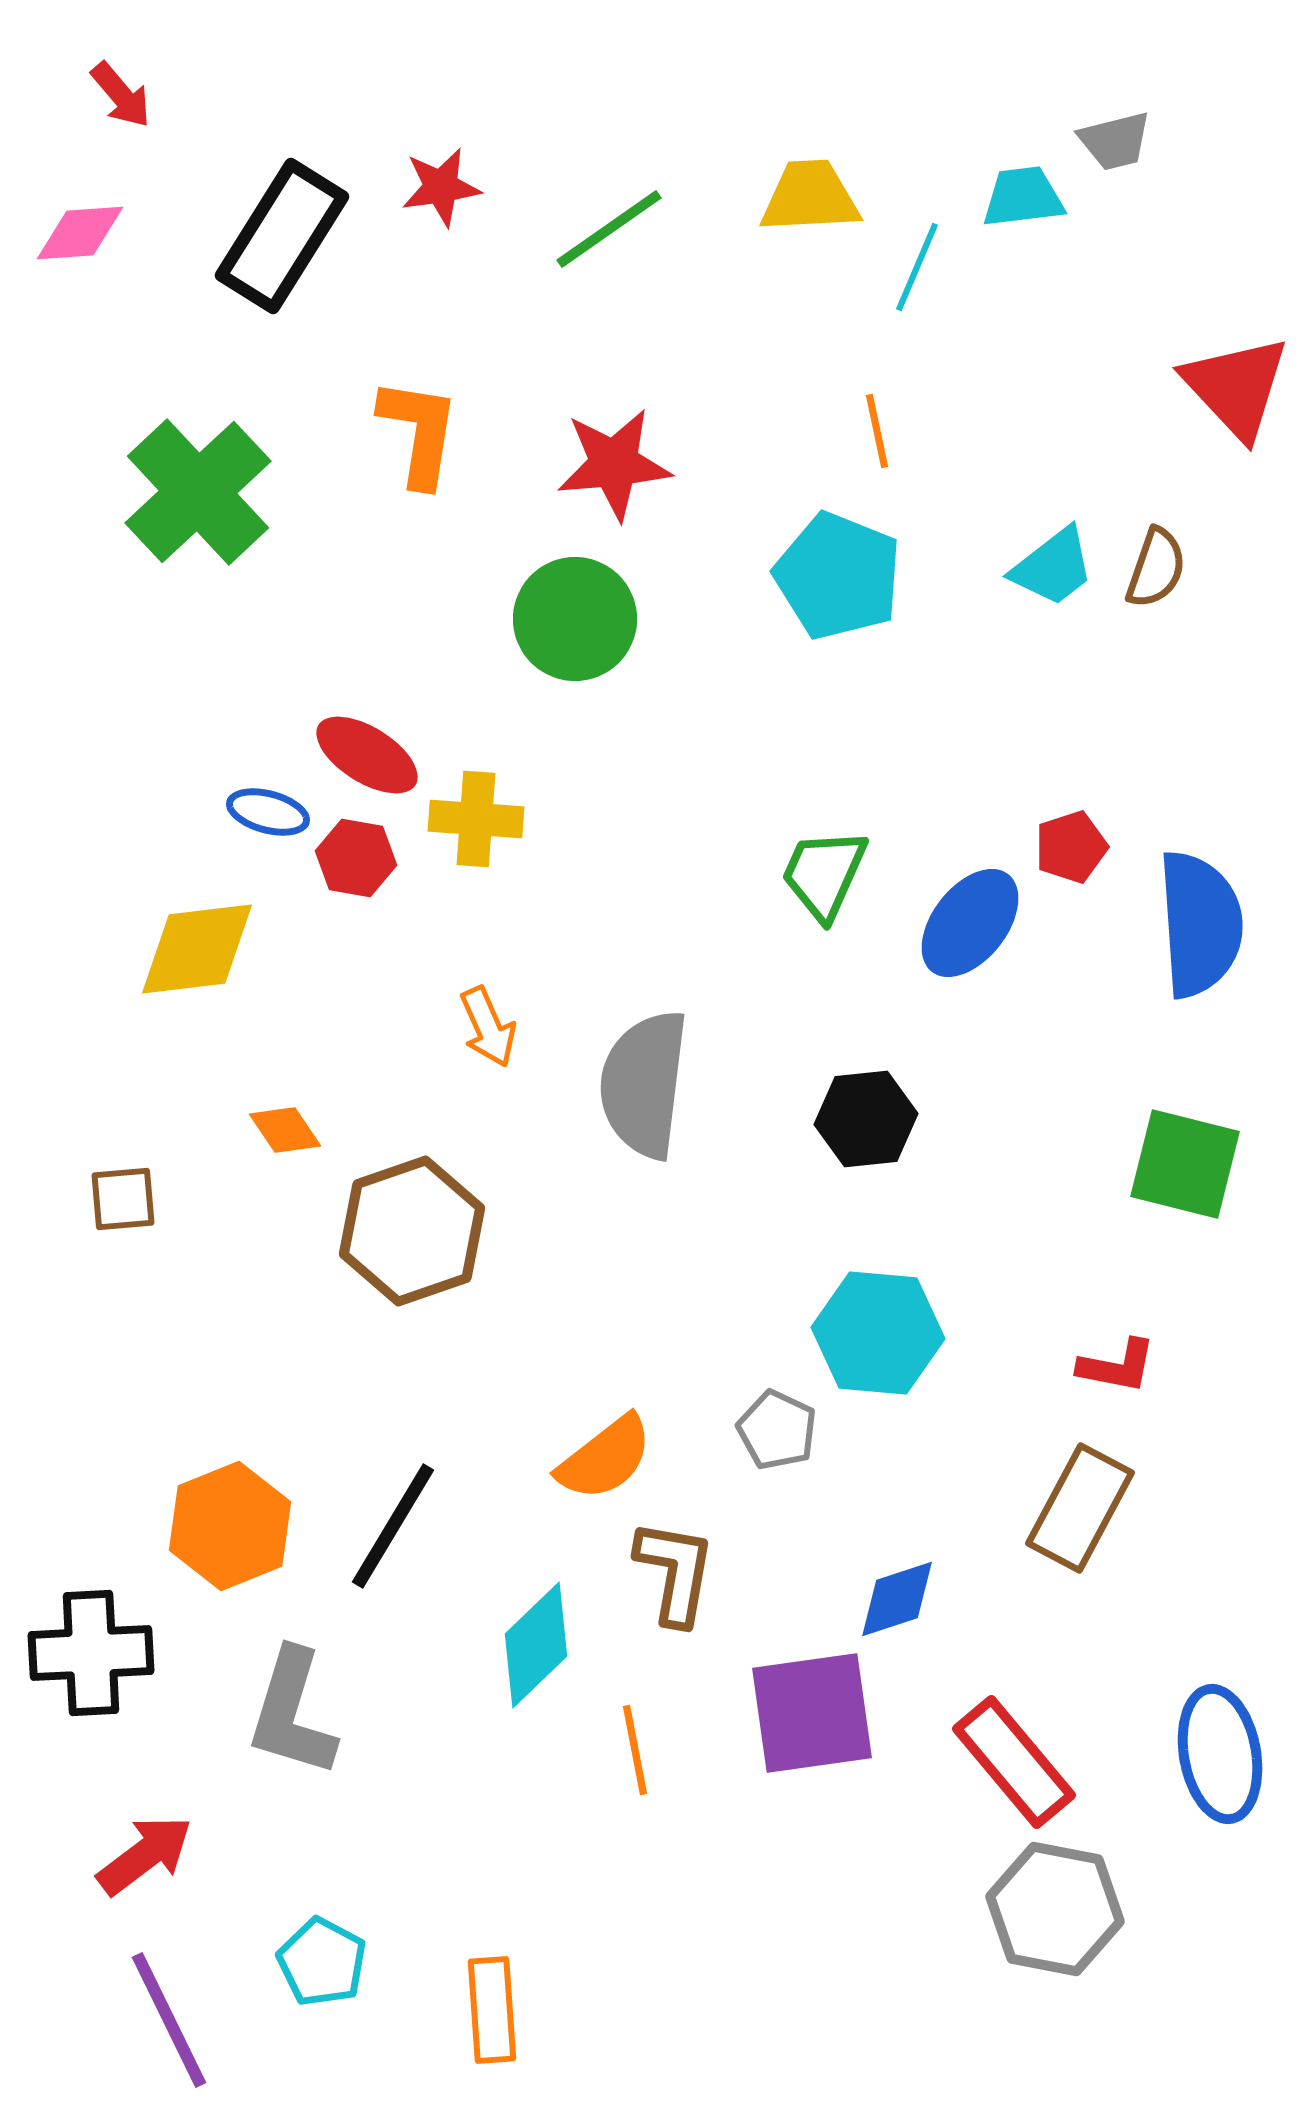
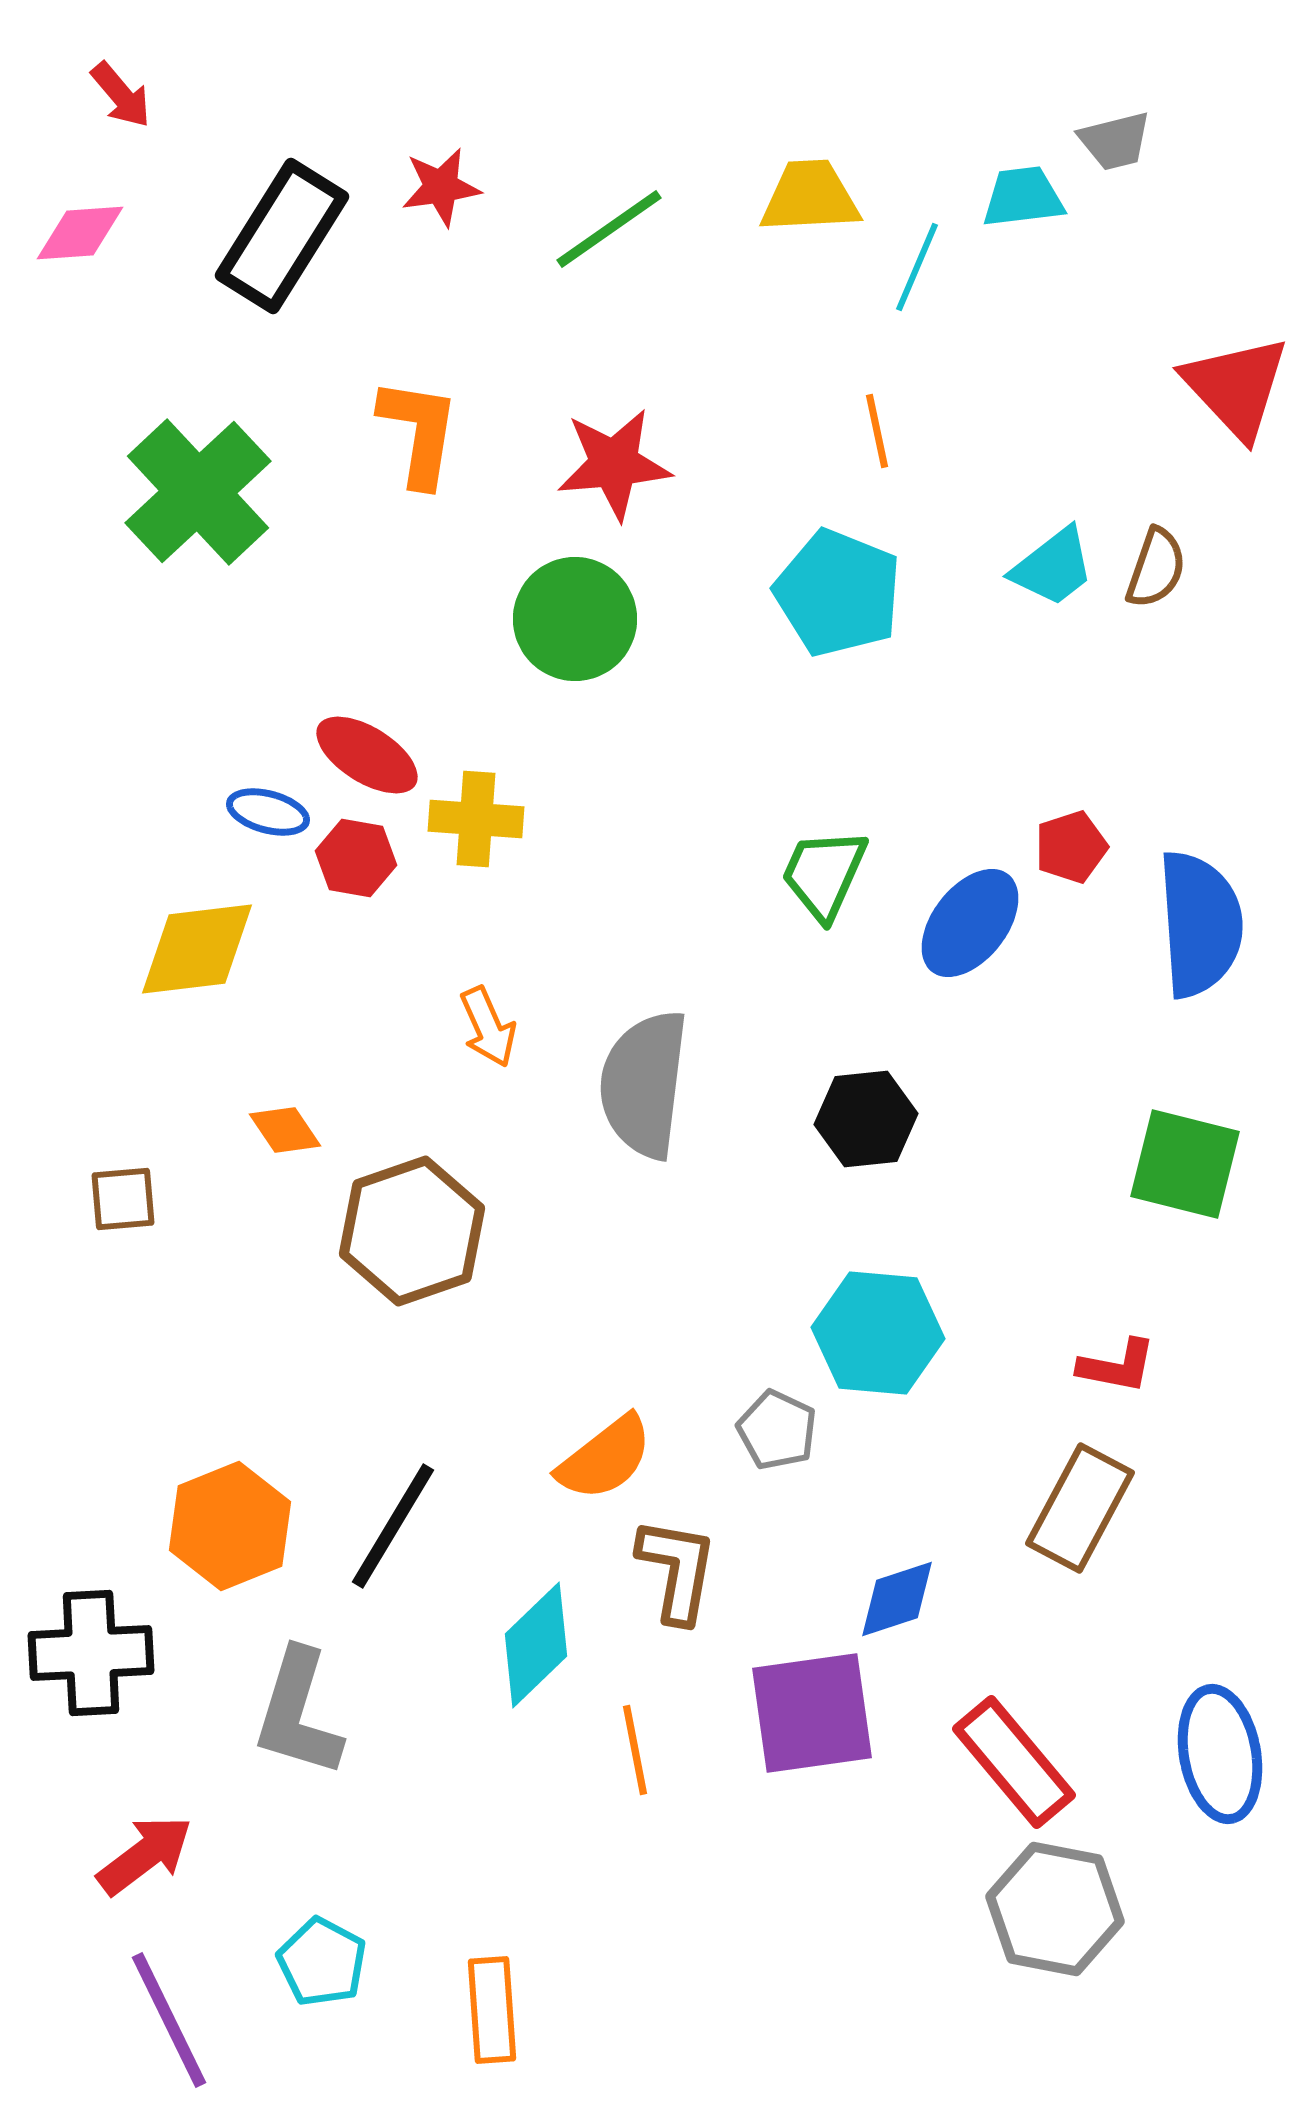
cyan pentagon at (838, 576): moved 17 px down
brown L-shape at (675, 1572): moved 2 px right, 2 px up
gray L-shape at (292, 1713): moved 6 px right
